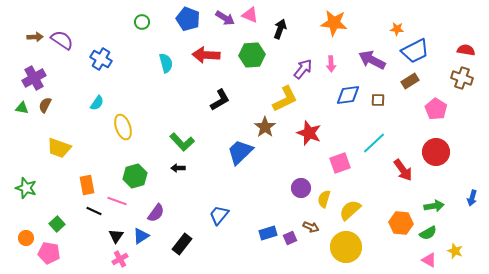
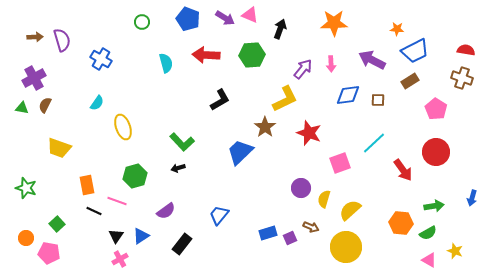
orange star at (334, 23): rotated 8 degrees counterclockwise
purple semicircle at (62, 40): rotated 40 degrees clockwise
black arrow at (178, 168): rotated 16 degrees counterclockwise
purple semicircle at (156, 213): moved 10 px right, 2 px up; rotated 18 degrees clockwise
